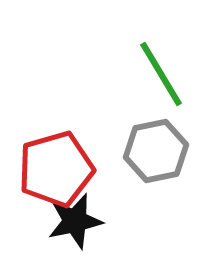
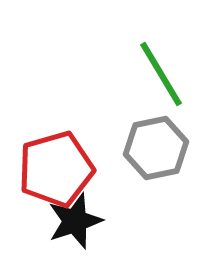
gray hexagon: moved 3 px up
black star: rotated 6 degrees counterclockwise
